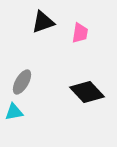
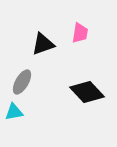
black triangle: moved 22 px down
